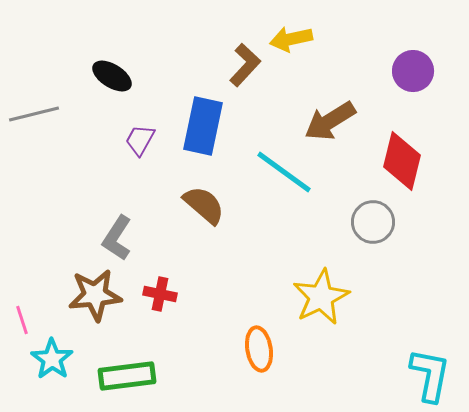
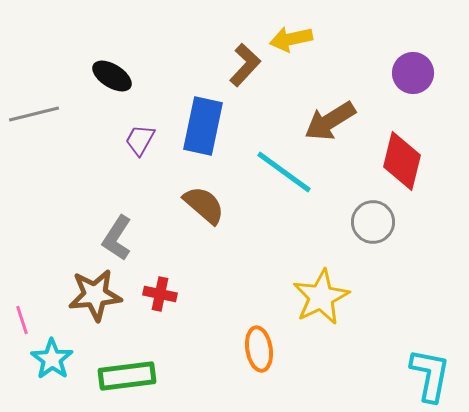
purple circle: moved 2 px down
